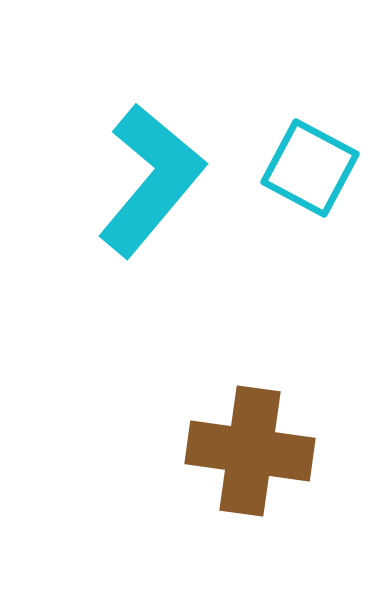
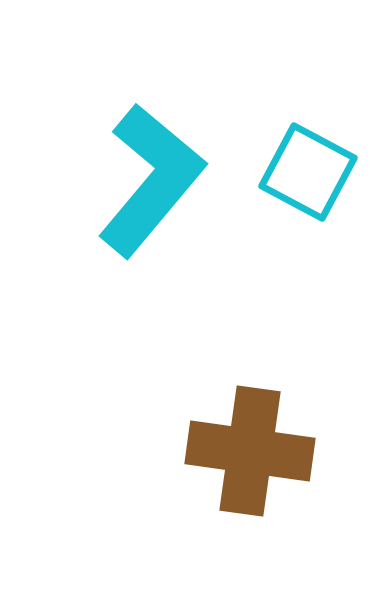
cyan square: moved 2 px left, 4 px down
